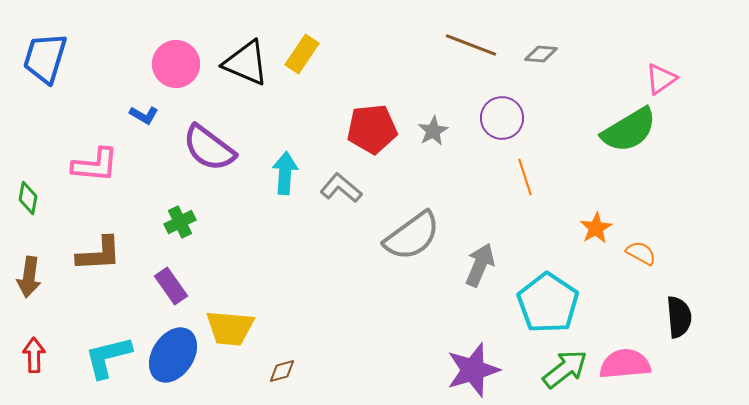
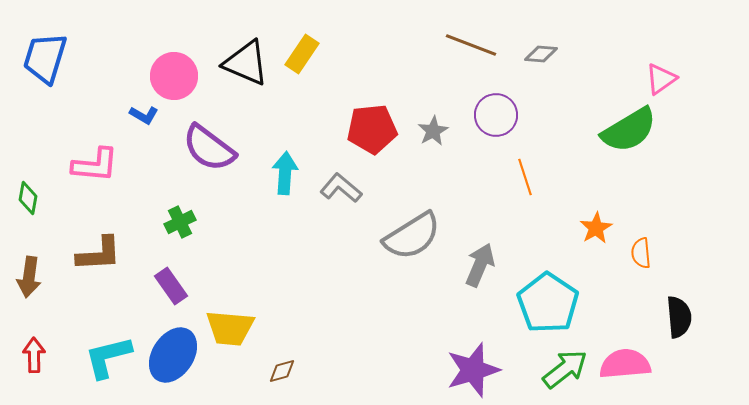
pink circle: moved 2 px left, 12 px down
purple circle: moved 6 px left, 3 px up
gray semicircle: rotated 4 degrees clockwise
orange semicircle: rotated 124 degrees counterclockwise
